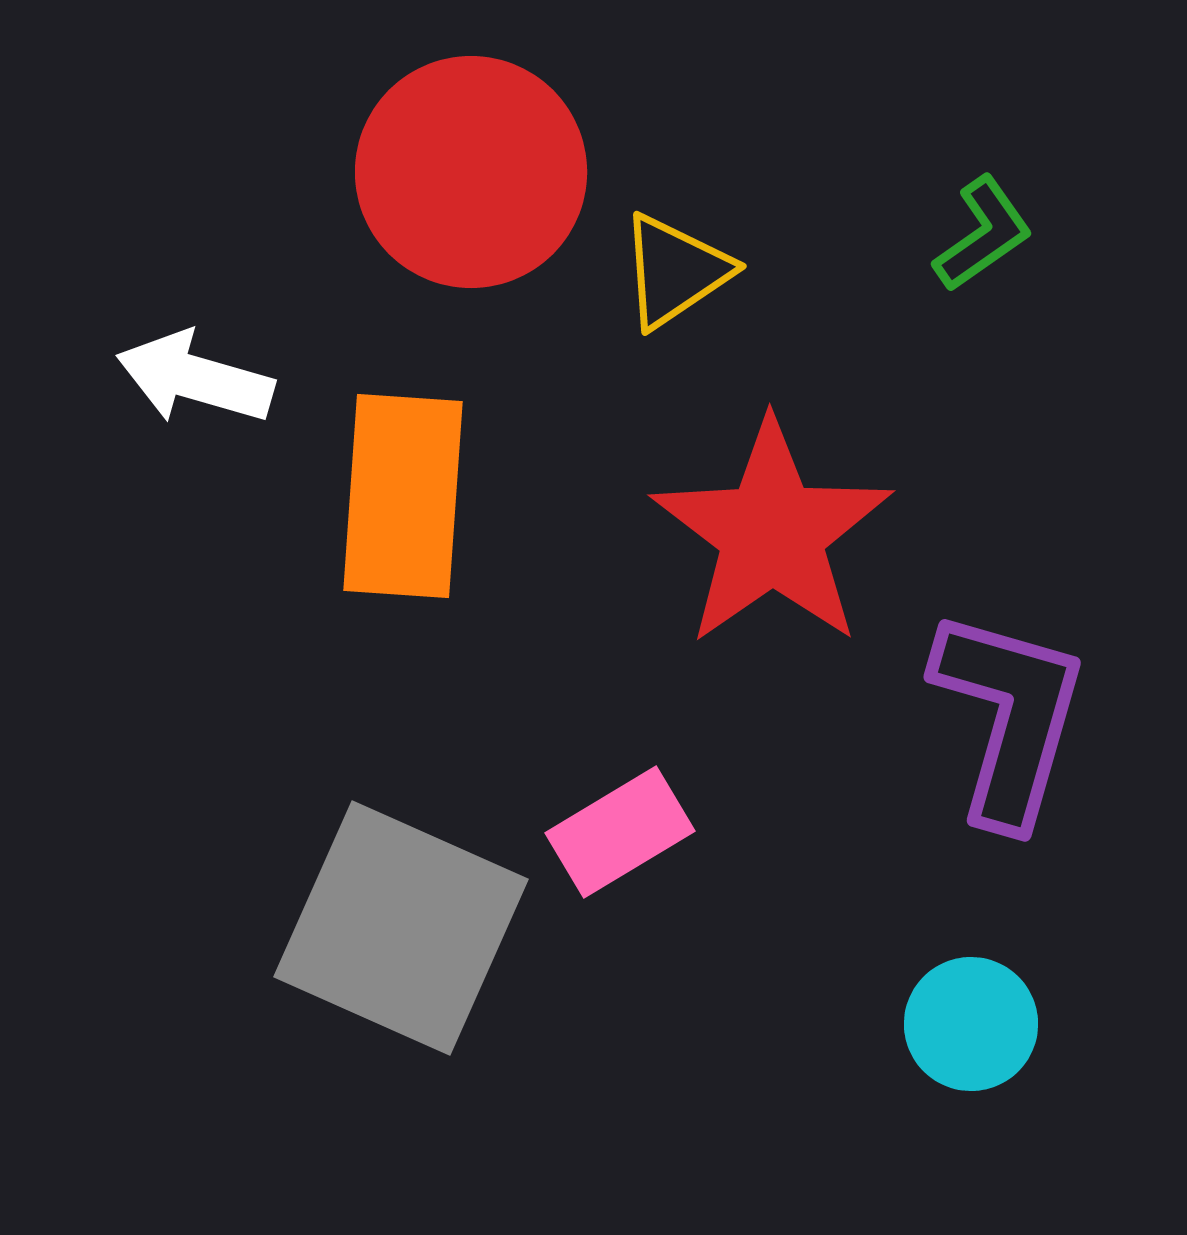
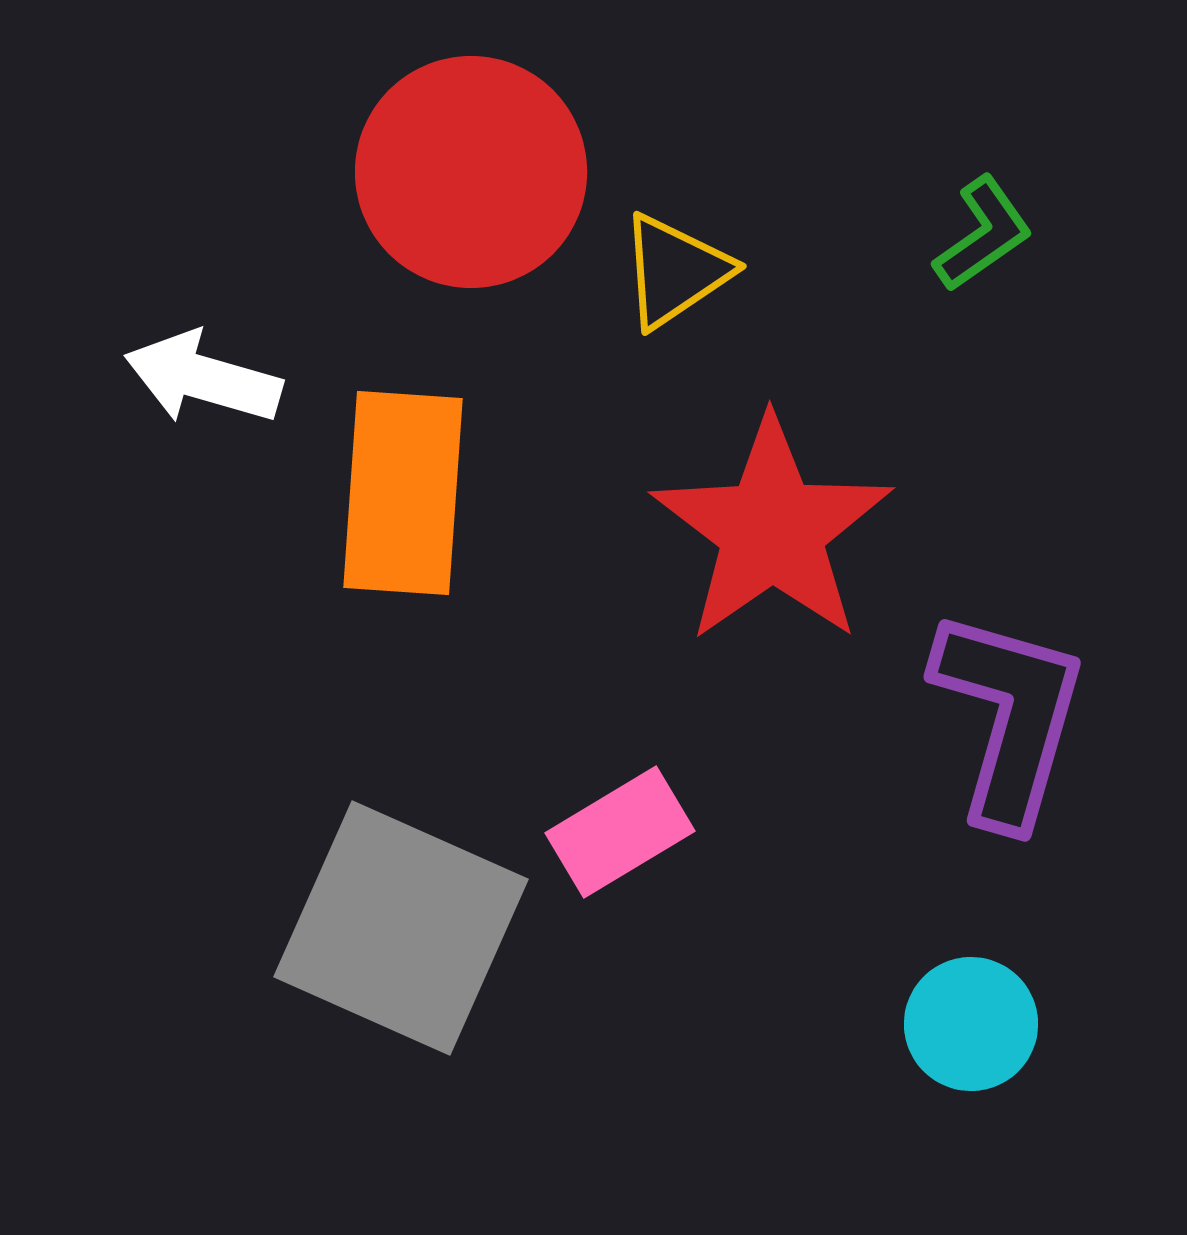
white arrow: moved 8 px right
orange rectangle: moved 3 px up
red star: moved 3 px up
